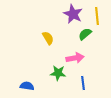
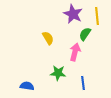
green semicircle: rotated 16 degrees counterclockwise
pink arrow: moved 6 px up; rotated 66 degrees counterclockwise
